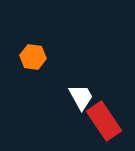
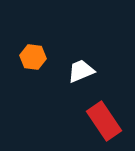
white trapezoid: moved 26 px up; rotated 84 degrees counterclockwise
